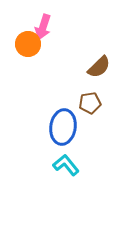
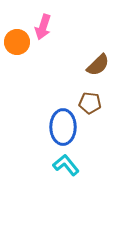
orange circle: moved 11 px left, 2 px up
brown semicircle: moved 1 px left, 2 px up
brown pentagon: rotated 15 degrees clockwise
blue ellipse: rotated 8 degrees counterclockwise
